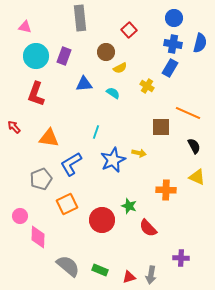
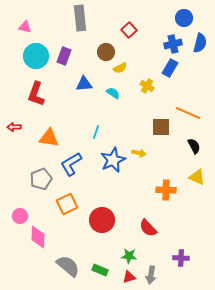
blue circle: moved 10 px right
blue cross: rotated 24 degrees counterclockwise
red arrow: rotated 48 degrees counterclockwise
green star: moved 50 px down; rotated 14 degrees counterclockwise
